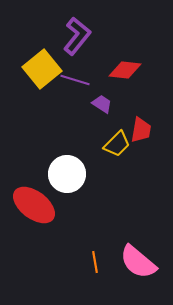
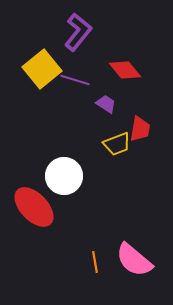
purple L-shape: moved 1 px right, 4 px up
red diamond: rotated 44 degrees clockwise
purple trapezoid: moved 4 px right
red trapezoid: moved 1 px left, 1 px up
yellow trapezoid: rotated 24 degrees clockwise
white circle: moved 3 px left, 2 px down
red ellipse: moved 2 px down; rotated 9 degrees clockwise
pink semicircle: moved 4 px left, 2 px up
